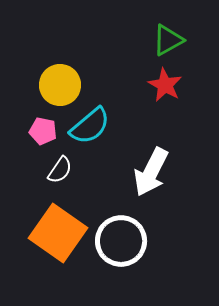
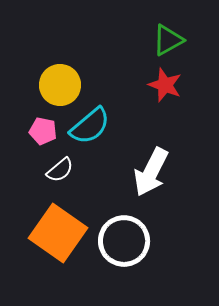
red star: rotated 8 degrees counterclockwise
white semicircle: rotated 16 degrees clockwise
white circle: moved 3 px right
